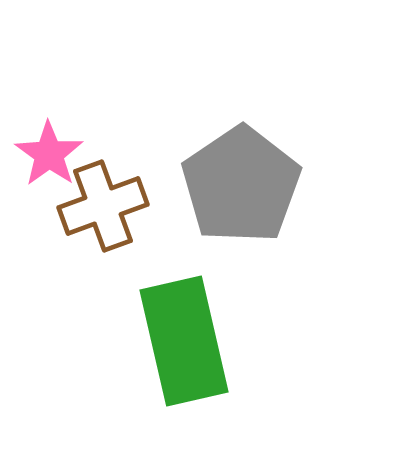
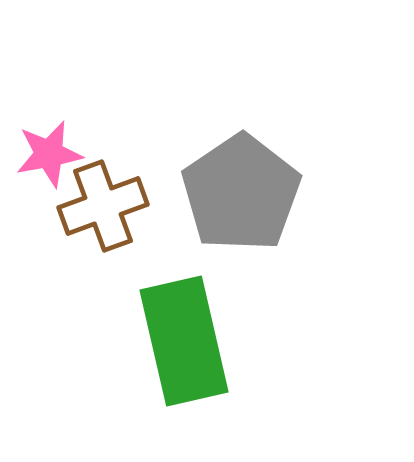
pink star: rotated 26 degrees clockwise
gray pentagon: moved 8 px down
